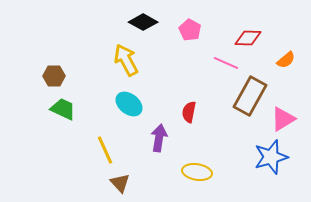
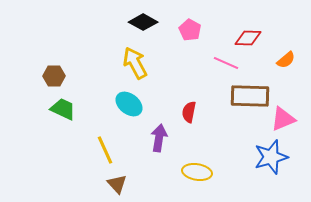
yellow arrow: moved 9 px right, 3 px down
brown rectangle: rotated 63 degrees clockwise
pink triangle: rotated 8 degrees clockwise
brown triangle: moved 3 px left, 1 px down
